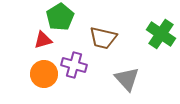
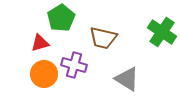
green pentagon: moved 1 px right, 1 px down
green cross: moved 1 px right, 2 px up
red triangle: moved 3 px left, 3 px down
gray triangle: rotated 16 degrees counterclockwise
